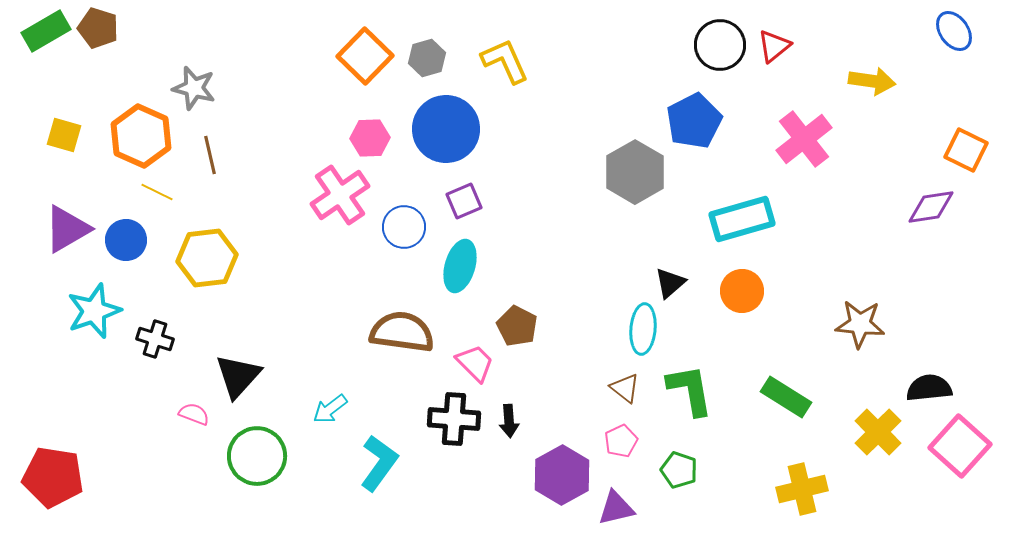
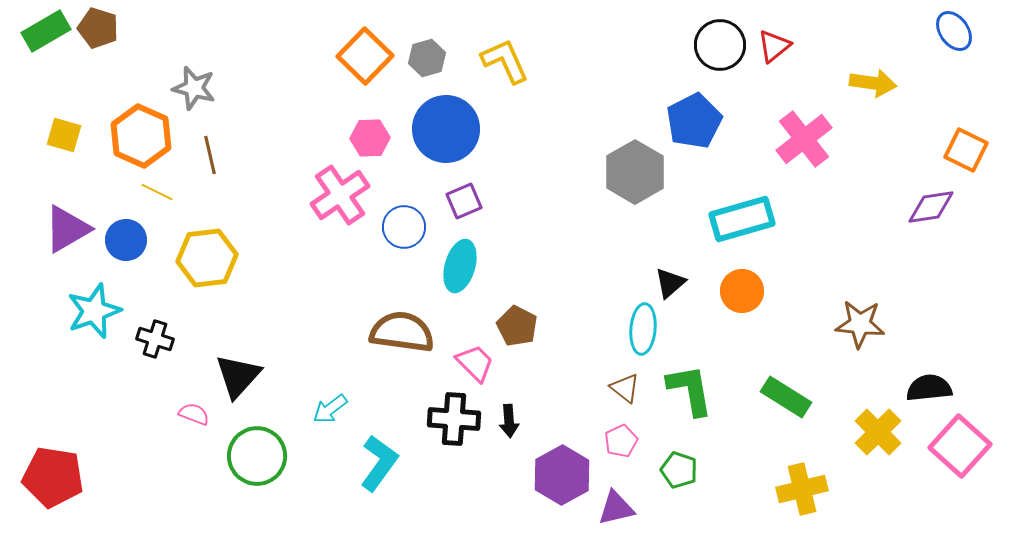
yellow arrow at (872, 81): moved 1 px right, 2 px down
